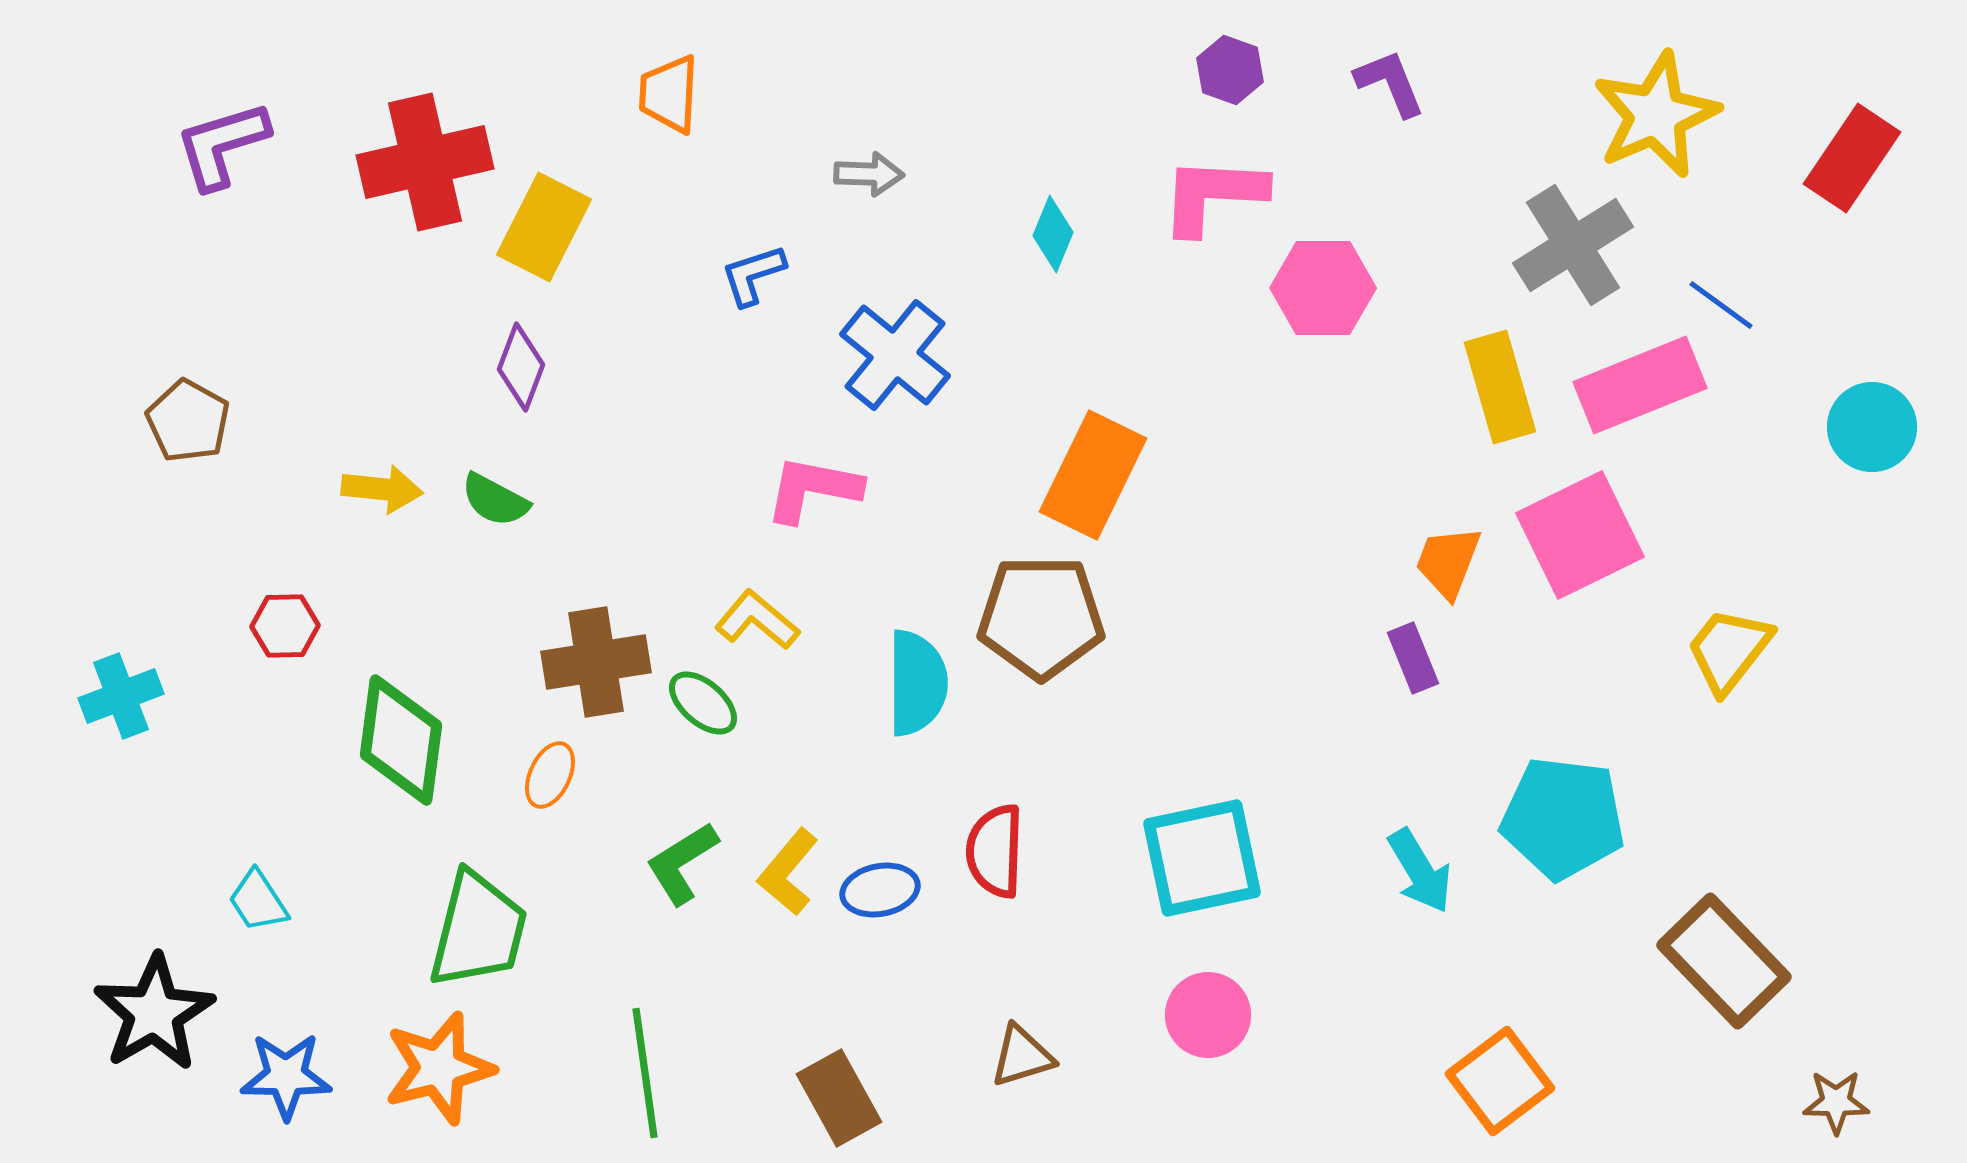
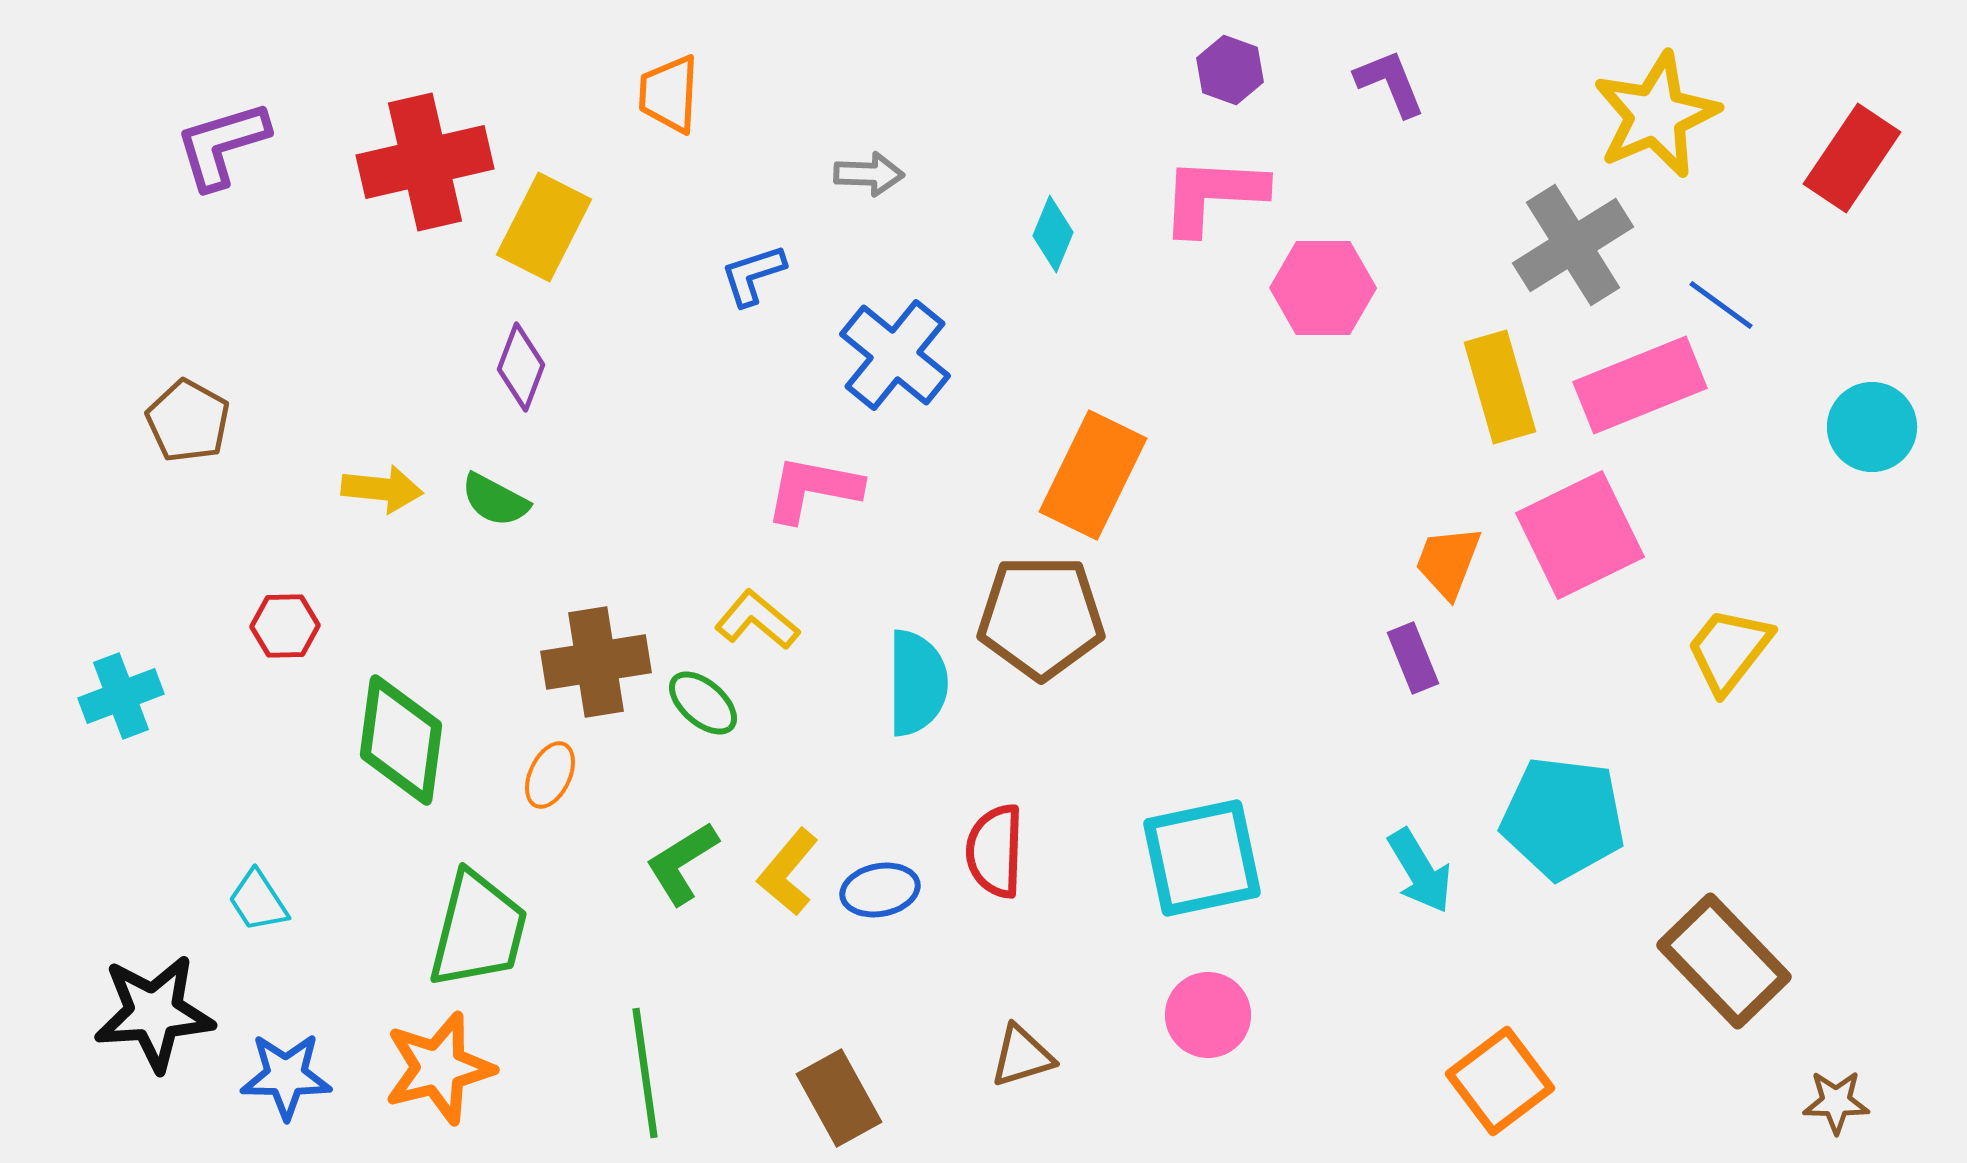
black star at (154, 1013): rotated 26 degrees clockwise
